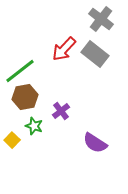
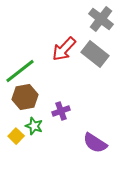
purple cross: rotated 18 degrees clockwise
yellow square: moved 4 px right, 4 px up
